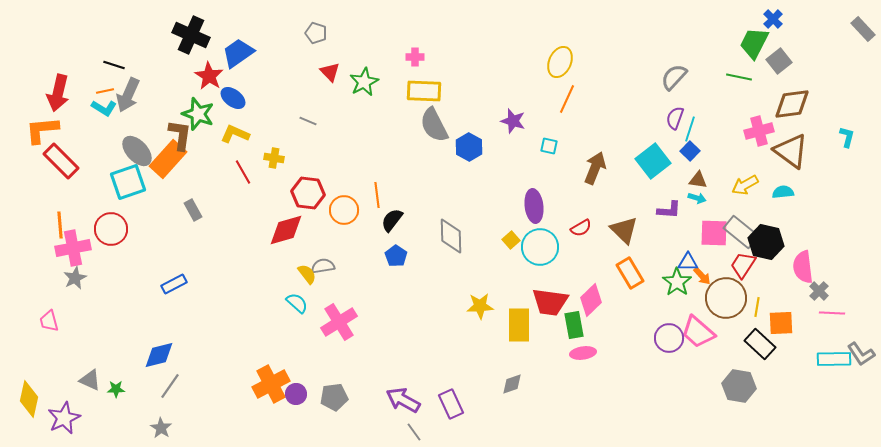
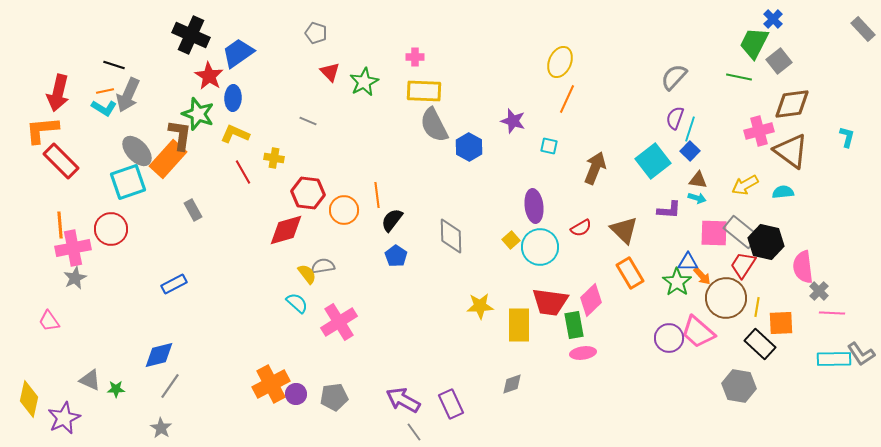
blue ellipse at (233, 98): rotated 55 degrees clockwise
pink trapezoid at (49, 321): rotated 20 degrees counterclockwise
